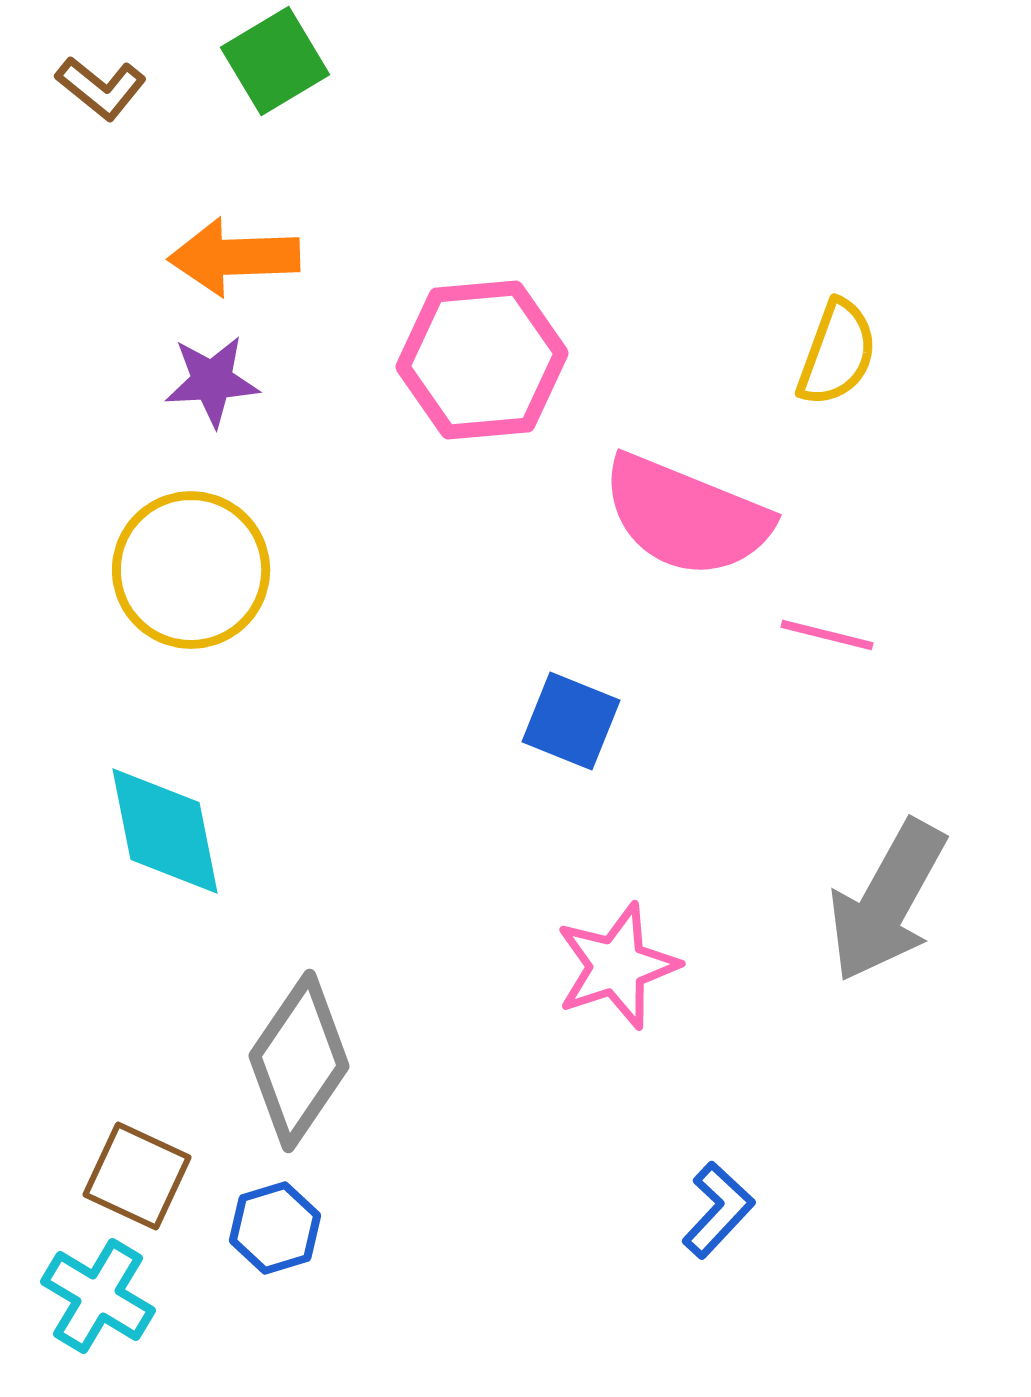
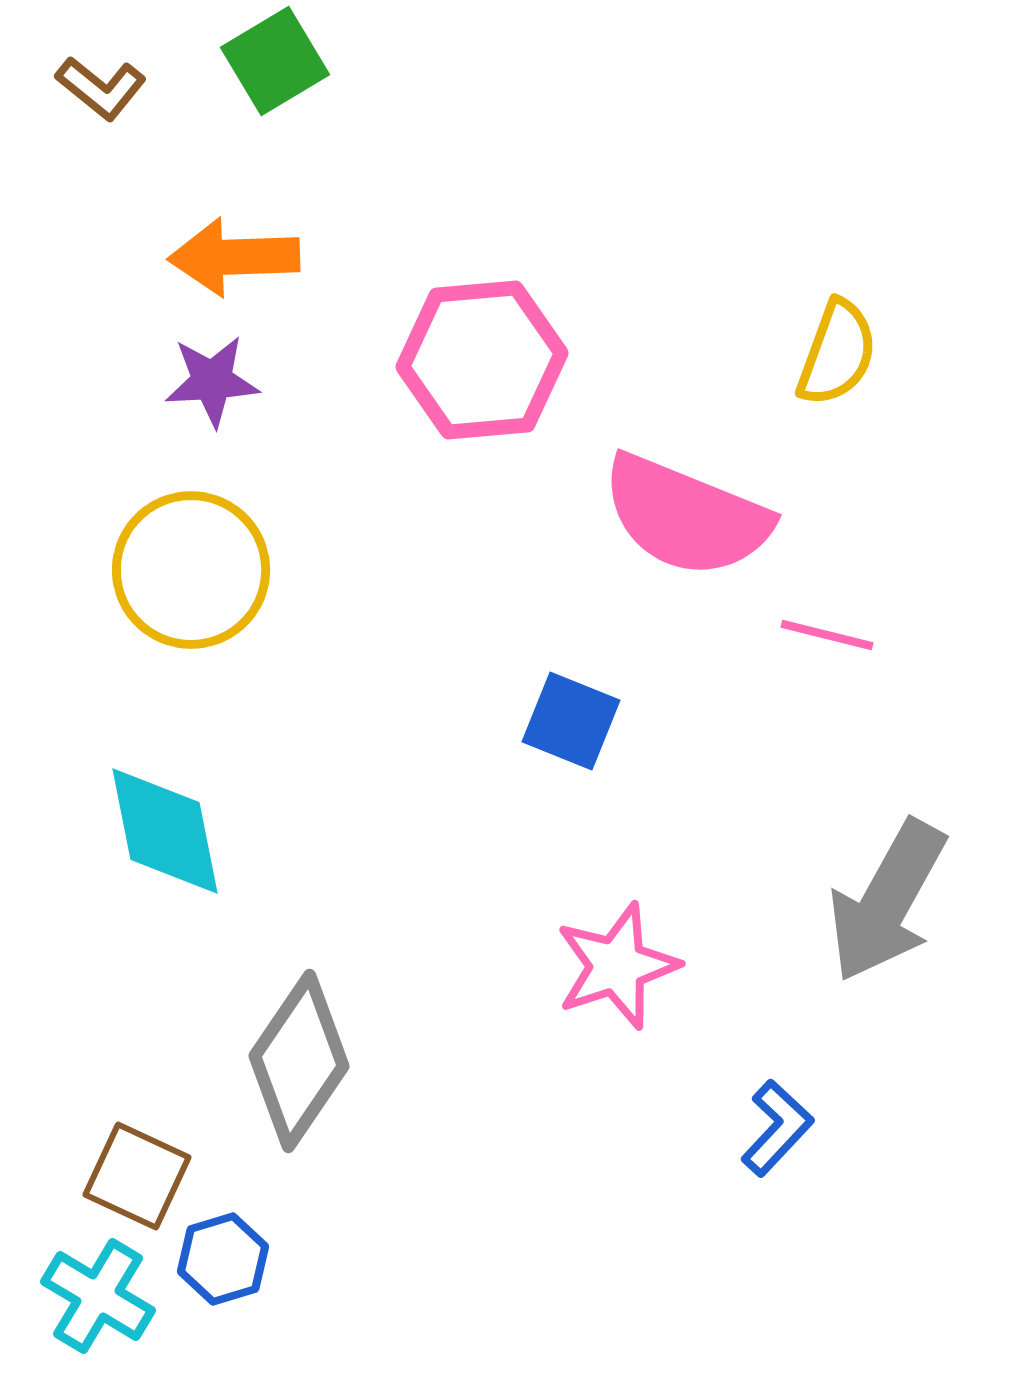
blue L-shape: moved 59 px right, 82 px up
blue hexagon: moved 52 px left, 31 px down
